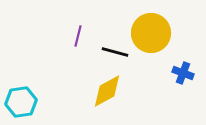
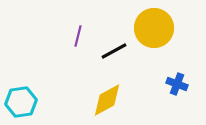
yellow circle: moved 3 px right, 5 px up
black line: moved 1 px left, 1 px up; rotated 44 degrees counterclockwise
blue cross: moved 6 px left, 11 px down
yellow diamond: moved 9 px down
